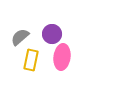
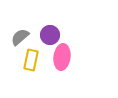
purple circle: moved 2 px left, 1 px down
